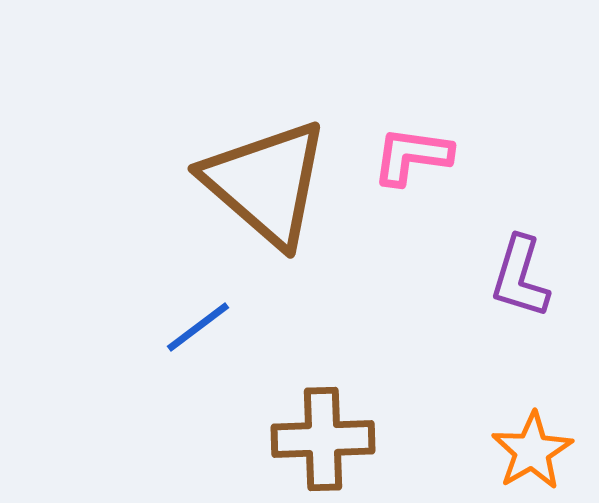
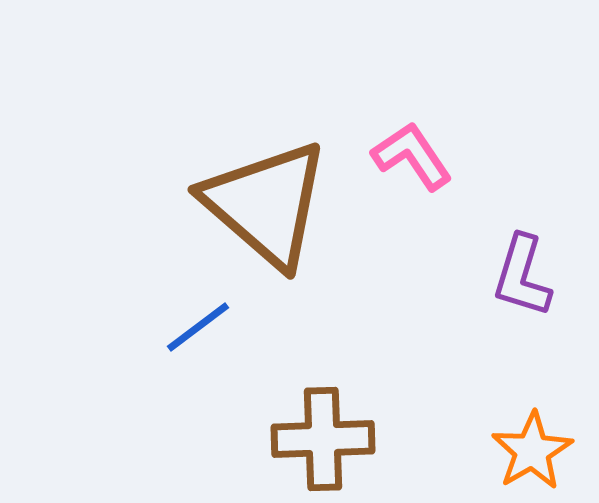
pink L-shape: rotated 48 degrees clockwise
brown triangle: moved 21 px down
purple L-shape: moved 2 px right, 1 px up
